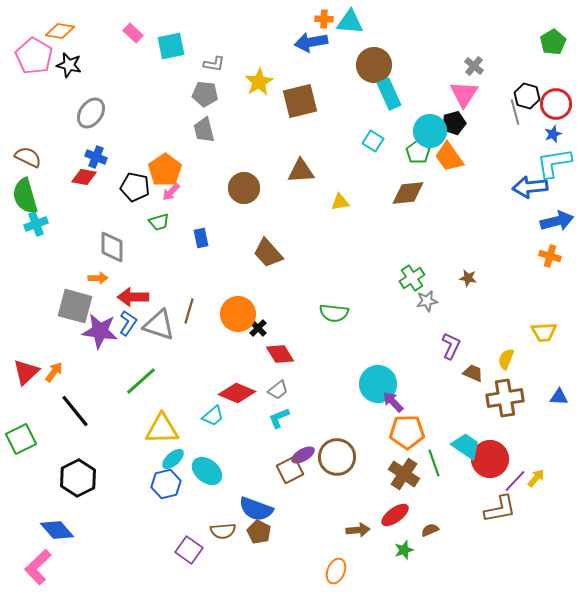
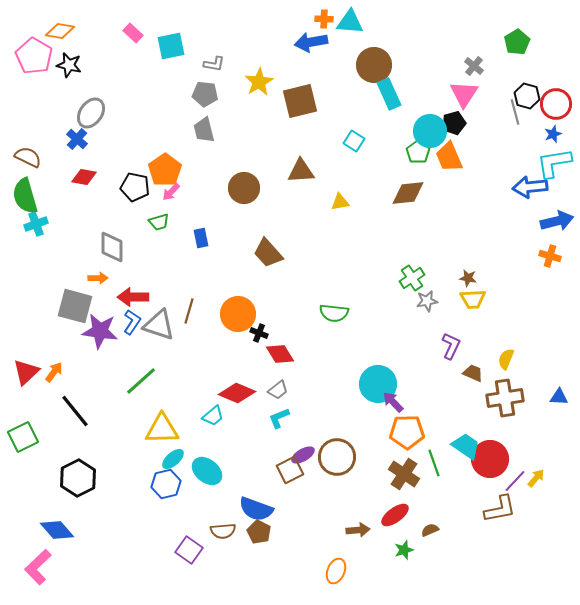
green pentagon at (553, 42): moved 36 px left
cyan square at (373, 141): moved 19 px left
blue cross at (96, 157): moved 19 px left, 18 px up; rotated 20 degrees clockwise
orange trapezoid at (449, 157): rotated 12 degrees clockwise
blue L-shape at (128, 323): moved 4 px right, 1 px up
black cross at (258, 328): moved 1 px right, 5 px down; rotated 24 degrees counterclockwise
yellow trapezoid at (544, 332): moved 71 px left, 33 px up
green square at (21, 439): moved 2 px right, 2 px up
